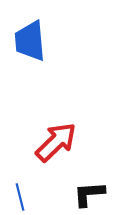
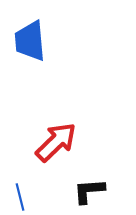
black L-shape: moved 3 px up
